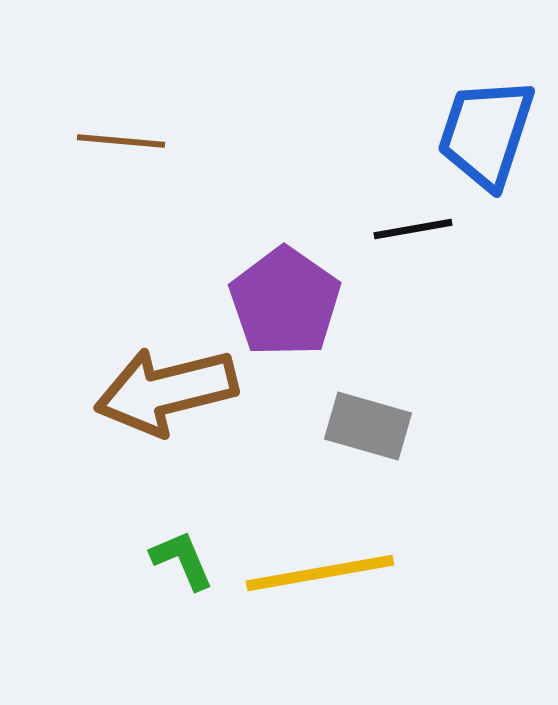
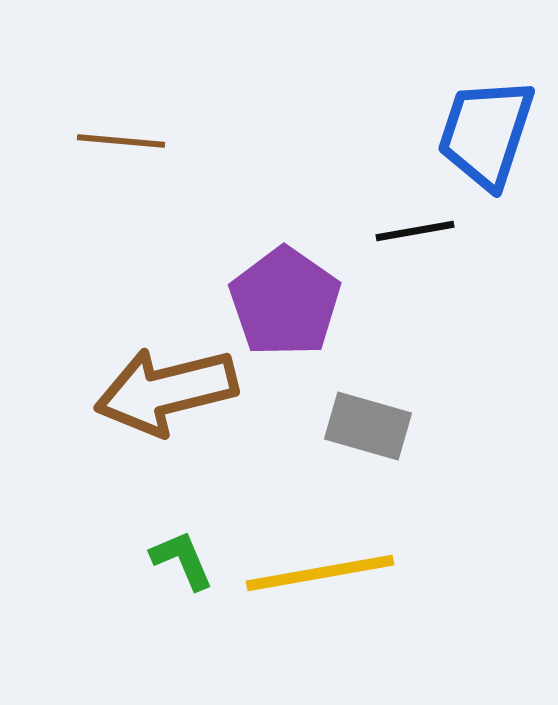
black line: moved 2 px right, 2 px down
